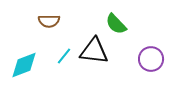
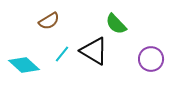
brown semicircle: rotated 30 degrees counterclockwise
black triangle: rotated 24 degrees clockwise
cyan line: moved 2 px left, 2 px up
cyan diamond: rotated 64 degrees clockwise
